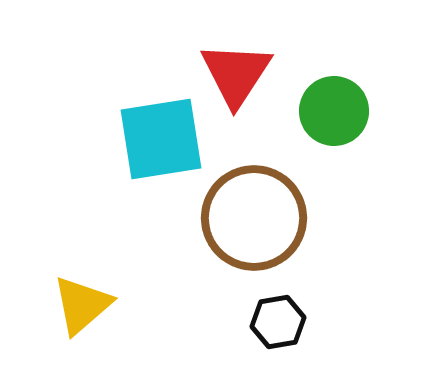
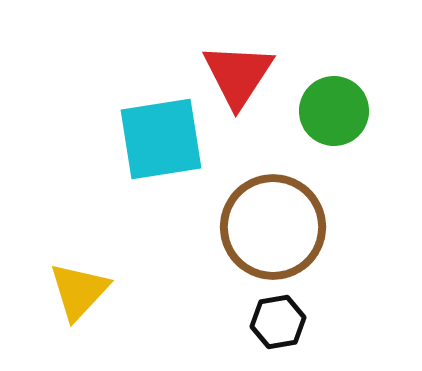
red triangle: moved 2 px right, 1 px down
brown circle: moved 19 px right, 9 px down
yellow triangle: moved 3 px left, 14 px up; rotated 6 degrees counterclockwise
